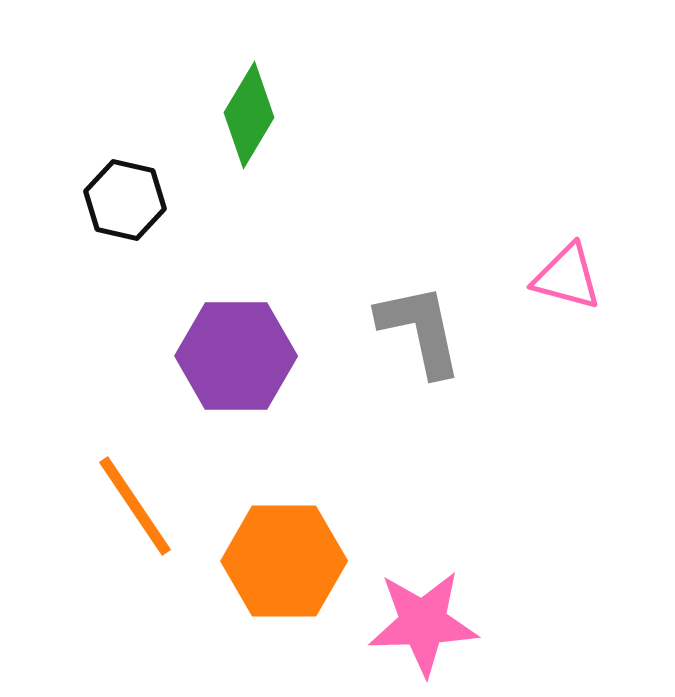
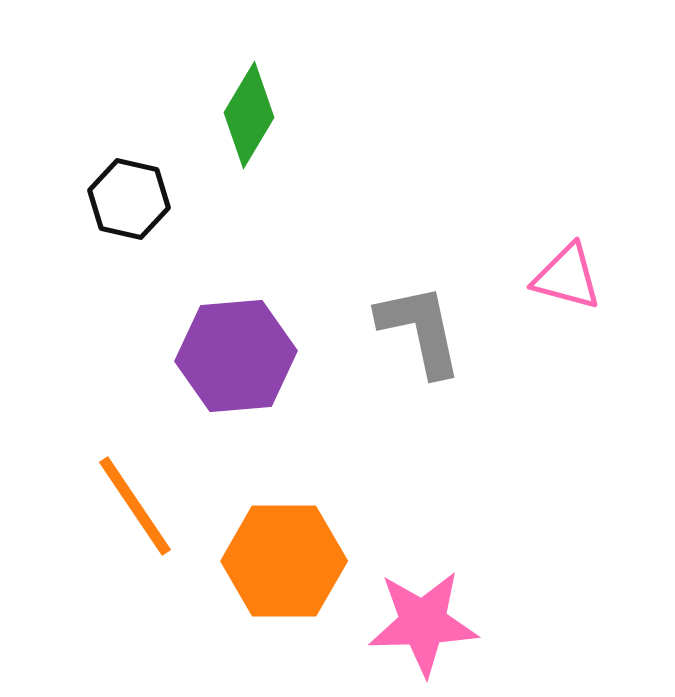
black hexagon: moved 4 px right, 1 px up
purple hexagon: rotated 5 degrees counterclockwise
